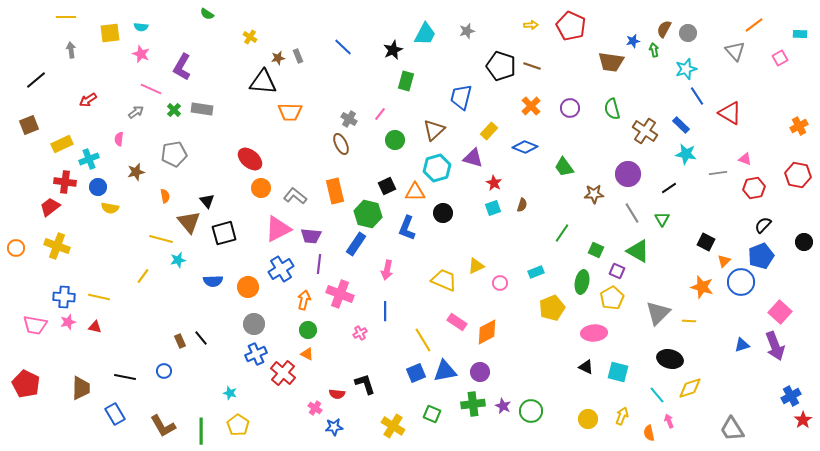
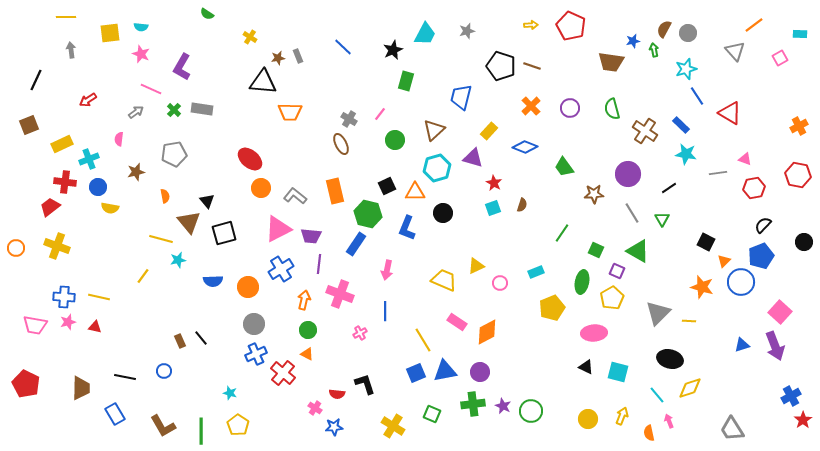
black line at (36, 80): rotated 25 degrees counterclockwise
